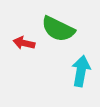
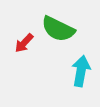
red arrow: rotated 60 degrees counterclockwise
